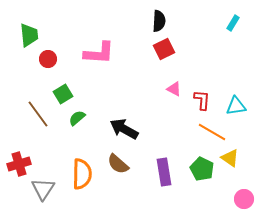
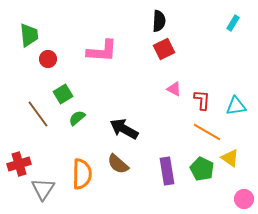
pink L-shape: moved 3 px right, 2 px up
orange line: moved 5 px left
purple rectangle: moved 3 px right, 1 px up
